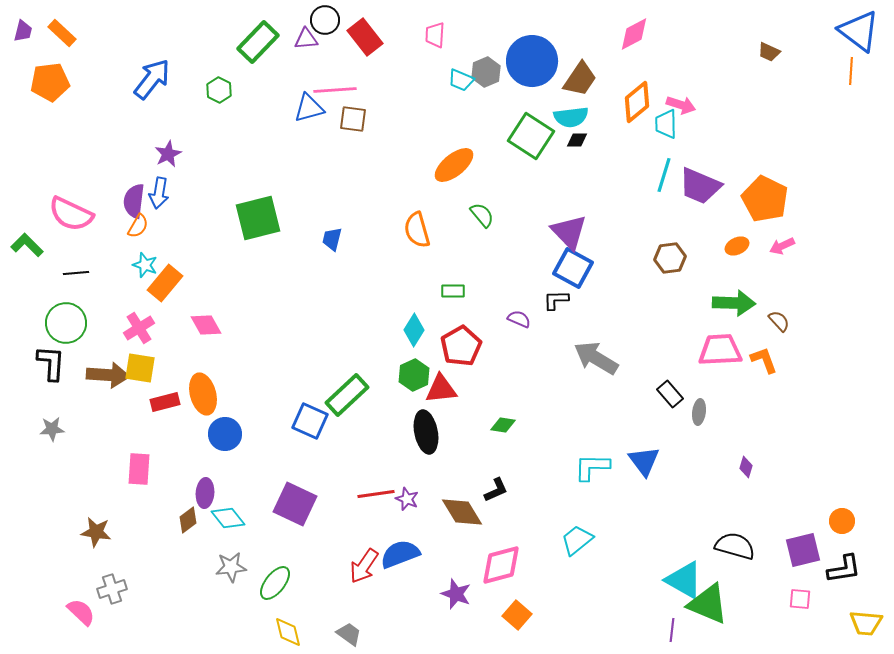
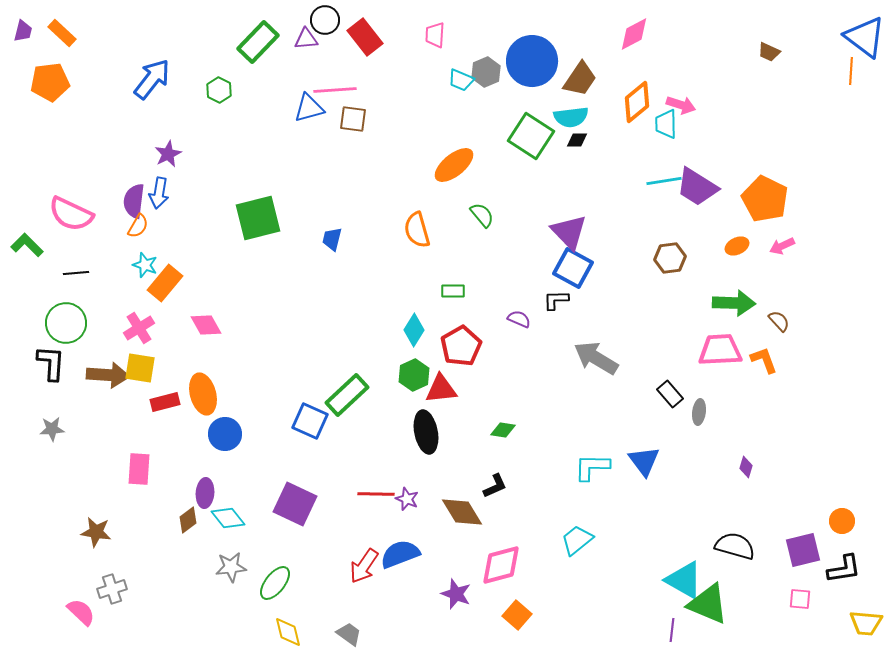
blue triangle at (859, 31): moved 6 px right, 6 px down
cyan line at (664, 175): moved 6 px down; rotated 64 degrees clockwise
purple trapezoid at (700, 186): moved 3 px left, 1 px down; rotated 9 degrees clockwise
green diamond at (503, 425): moved 5 px down
black L-shape at (496, 490): moved 1 px left, 4 px up
red line at (376, 494): rotated 9 degrees clockwise
